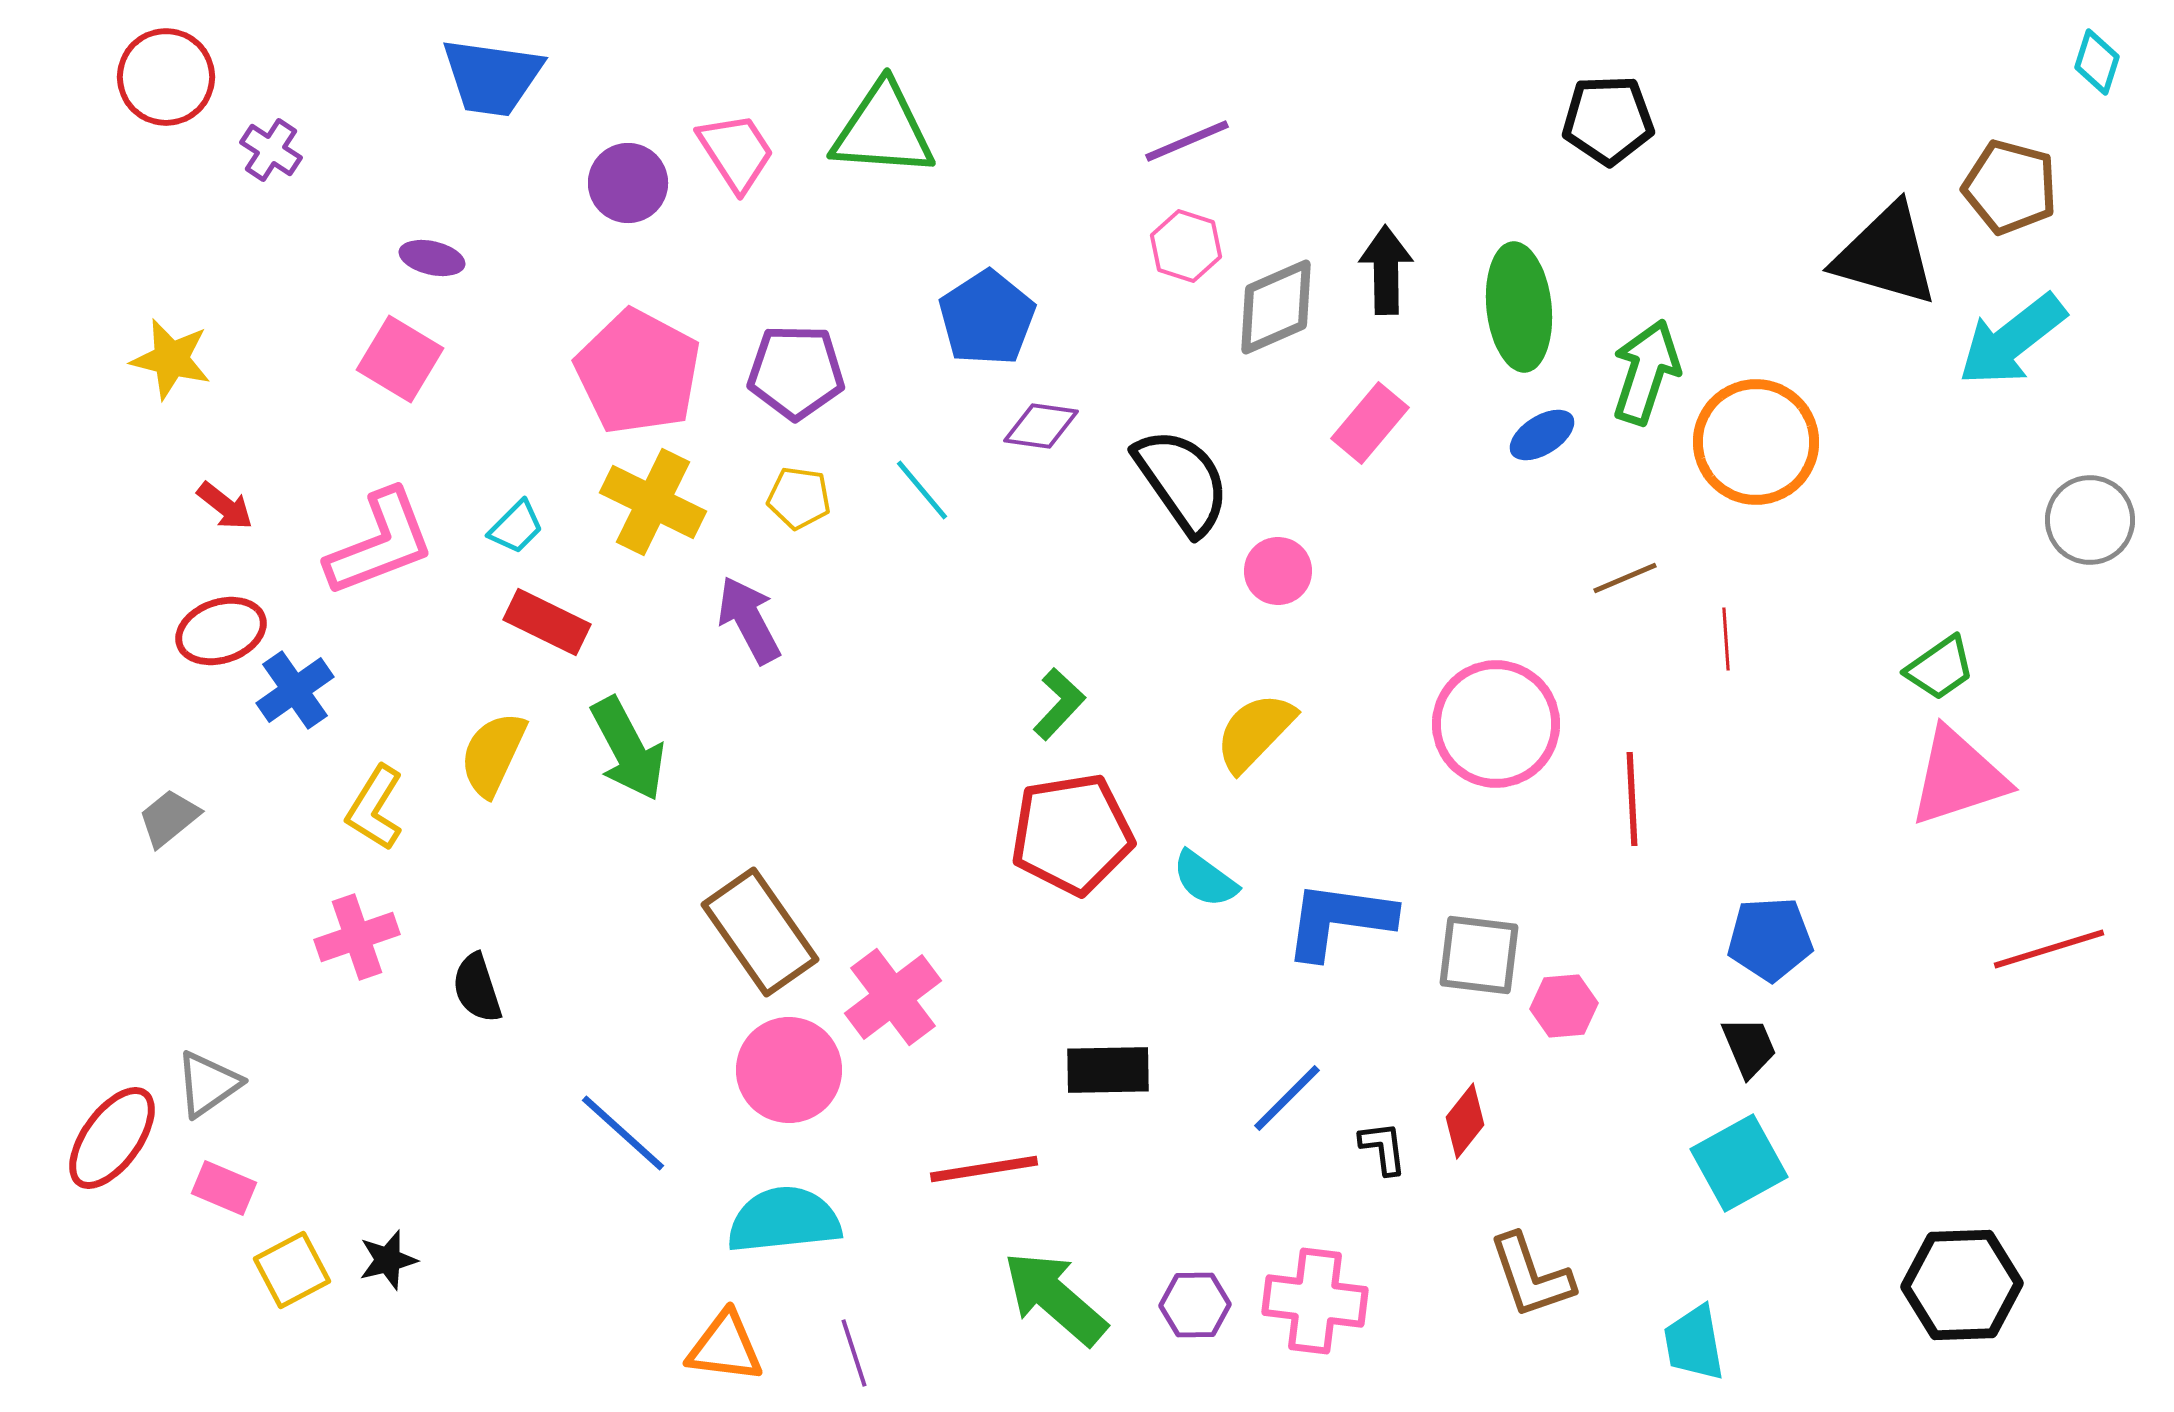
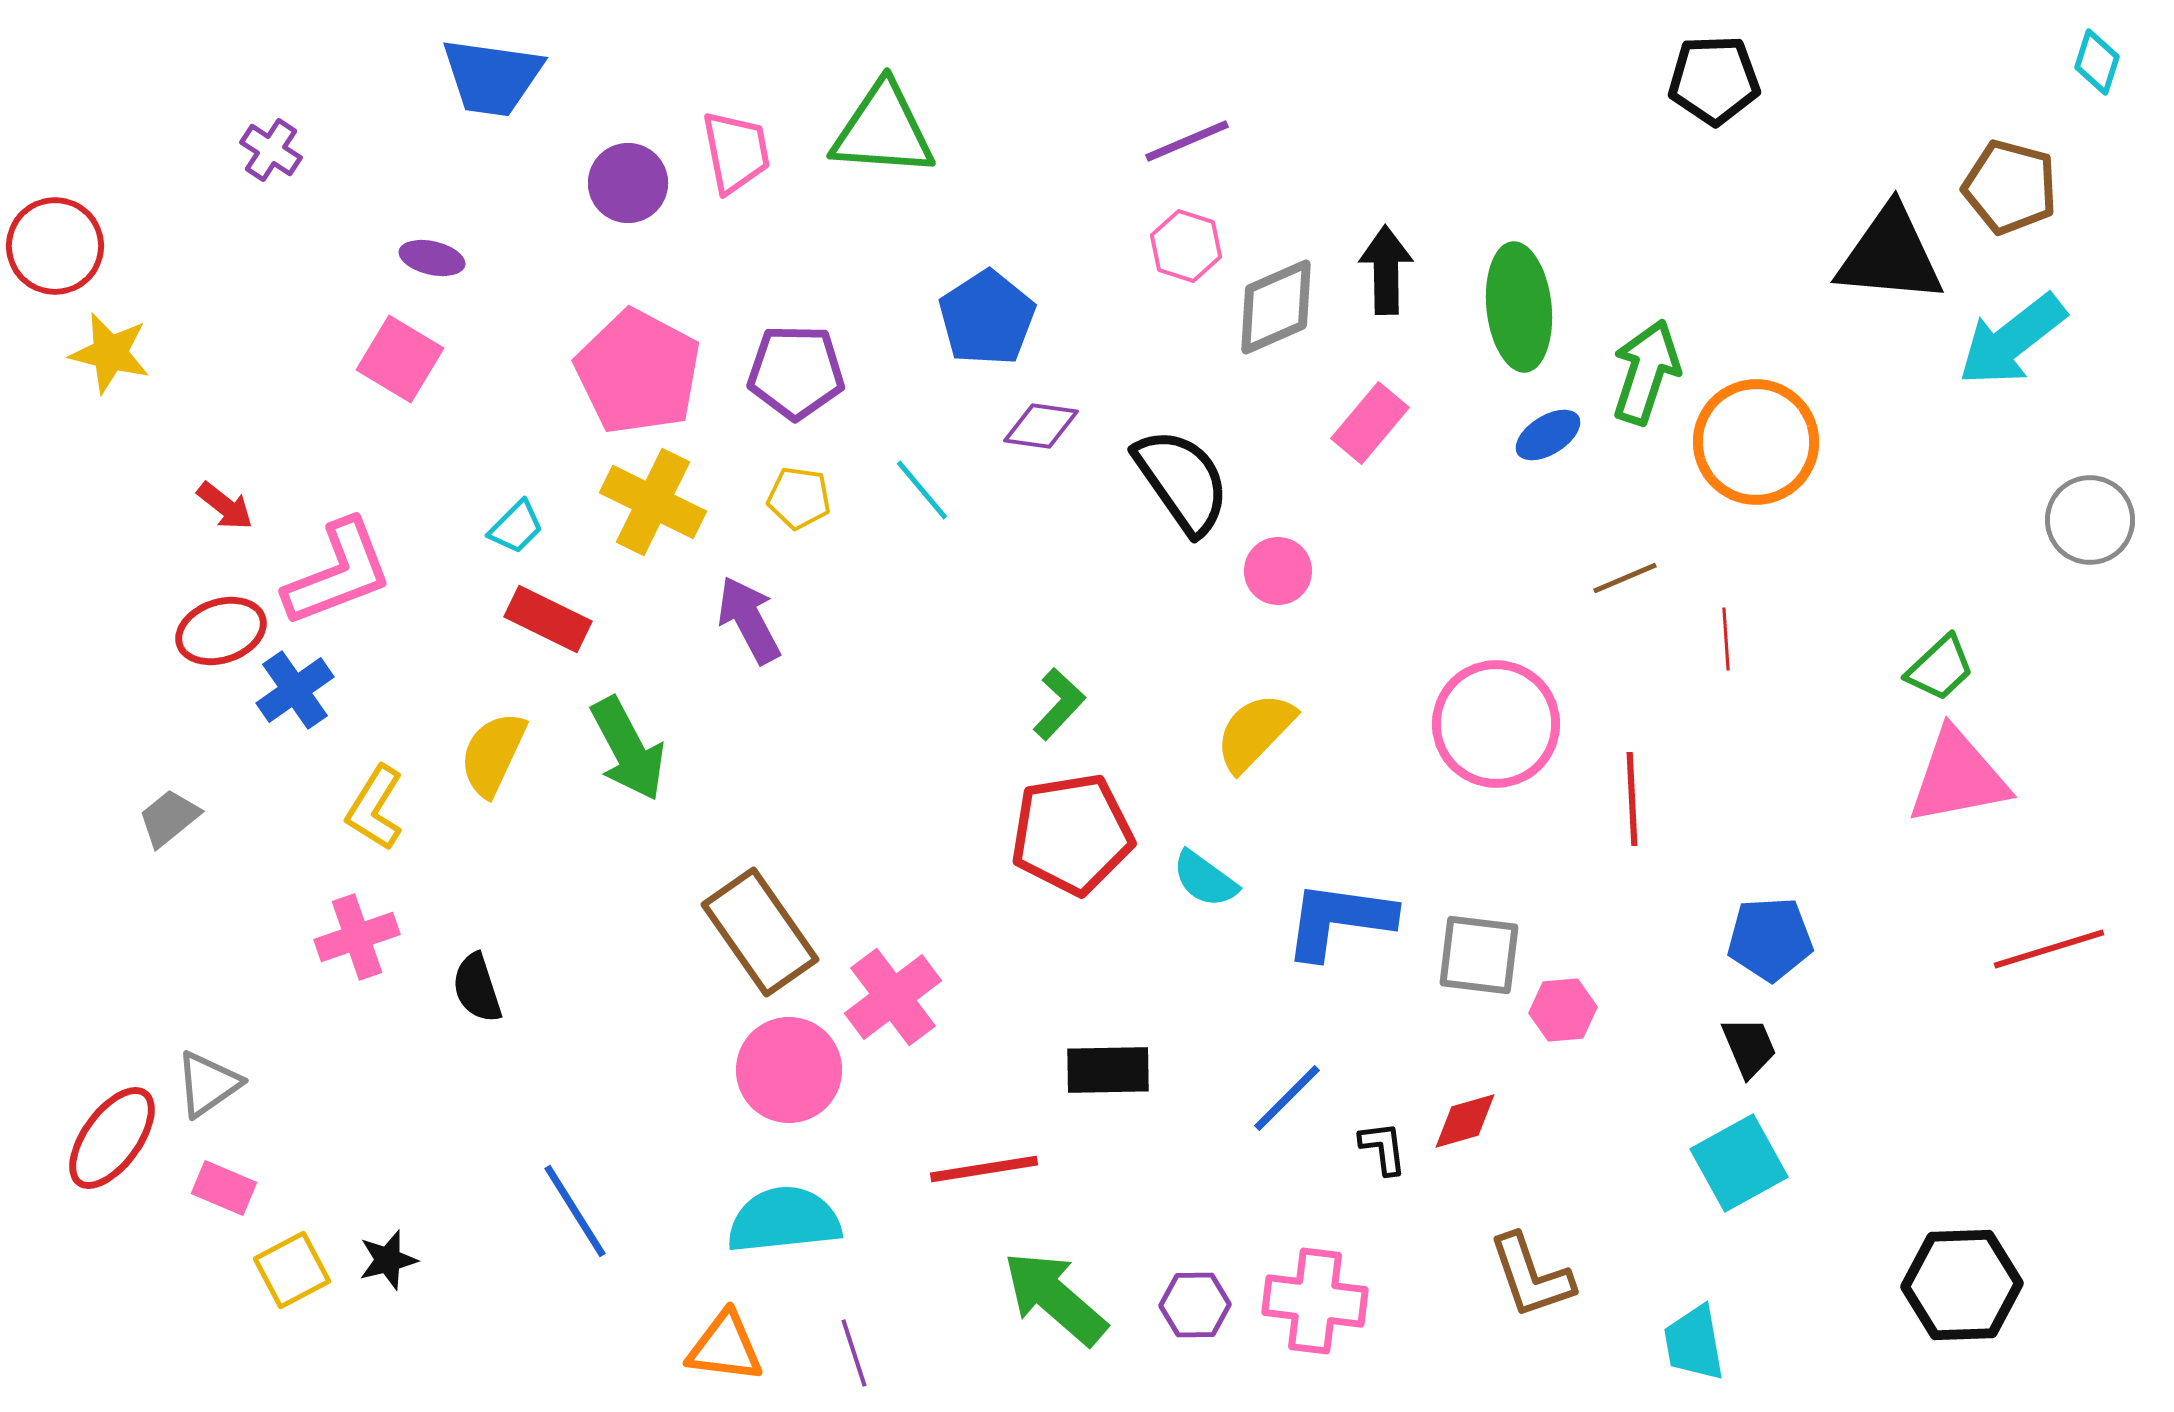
red circle at (166, 77): moved 111 px left, 169 px down
black pentagon at (1608, 120): moved 106 px right, 40 px up
pink trapezoid at (736, 152): rotated 22 degrees clockwise
black triangle at (1886, 255): moved 4 px right; rotated 11 degrees counterclockwise
yellow star at (171, 359): moved 61 px left, 6 px up
blue ellipse at (1542, 435): moved 6 px right
pink L-shape at (380, 543): moved 42 px left, 30 px down
red rectangle at (547, 622): moved 1 px right, 3 px up
green trapezoid at (1940, 668): rotated 8 degrees counterclockwise
pink triangle at (1958, 777): rotated 7 degrees clockwise
pink hexagon at (1564, 1006): moved 1 px left, 4 px down
red diamond at (1465, 1121): rotated 36 degrees clockwise
blue line at (623, 1133): moved 48 px left, 78 px down; rotated 16 degrees clockwise
